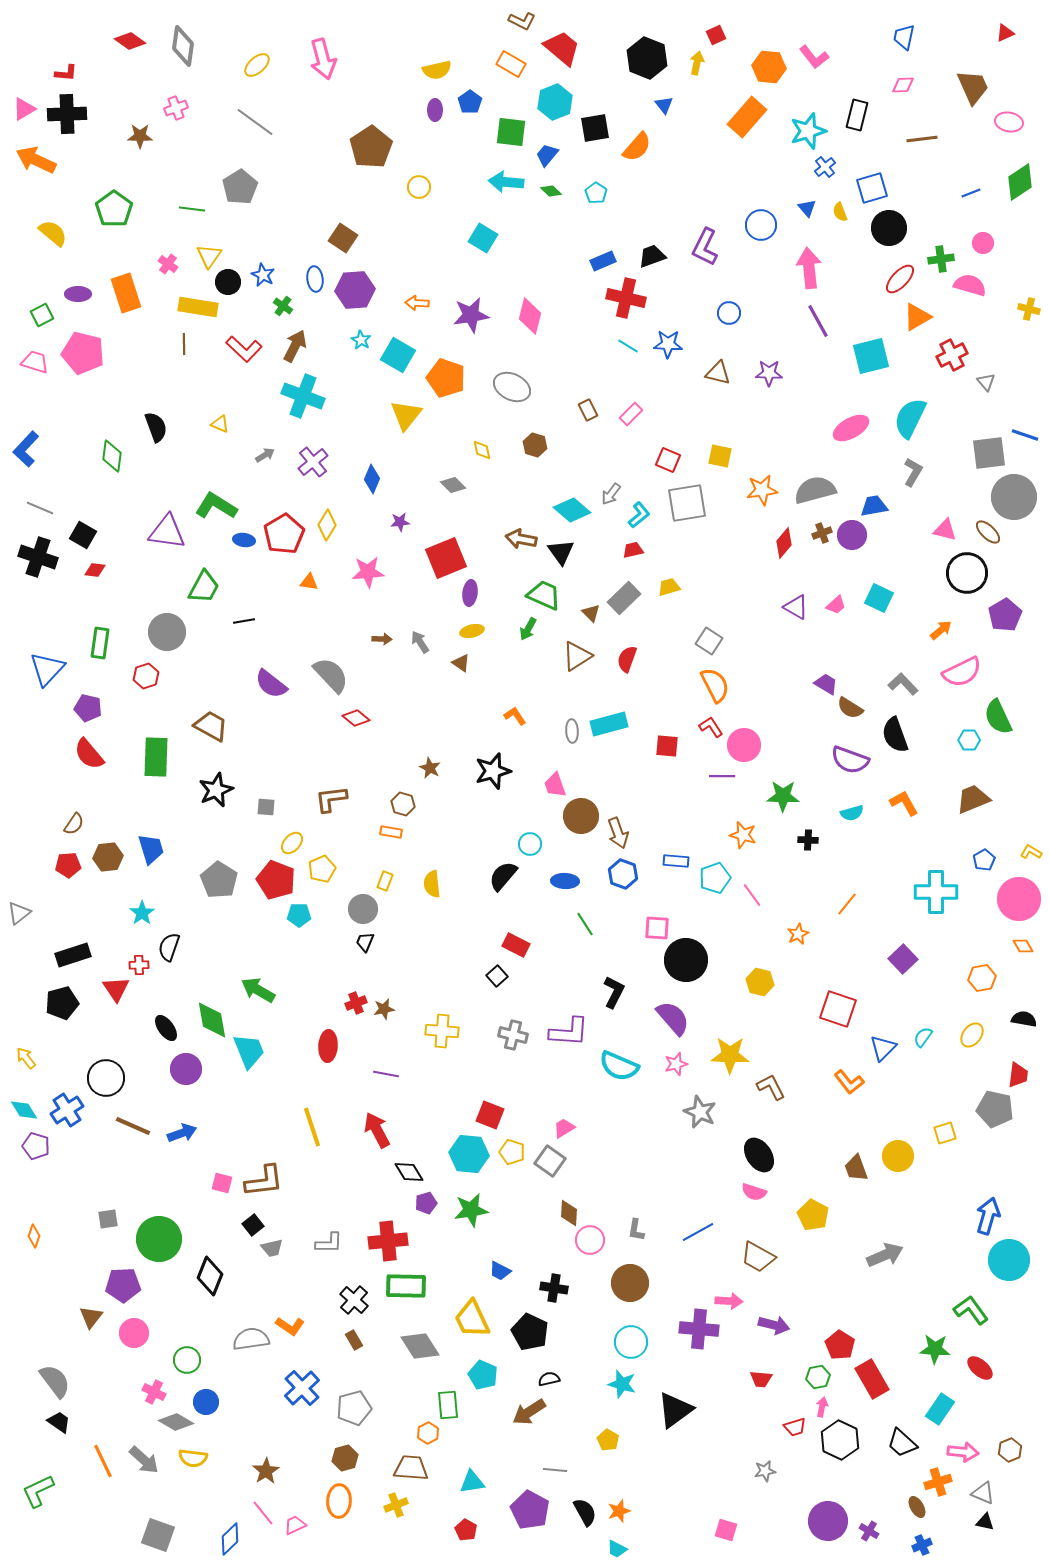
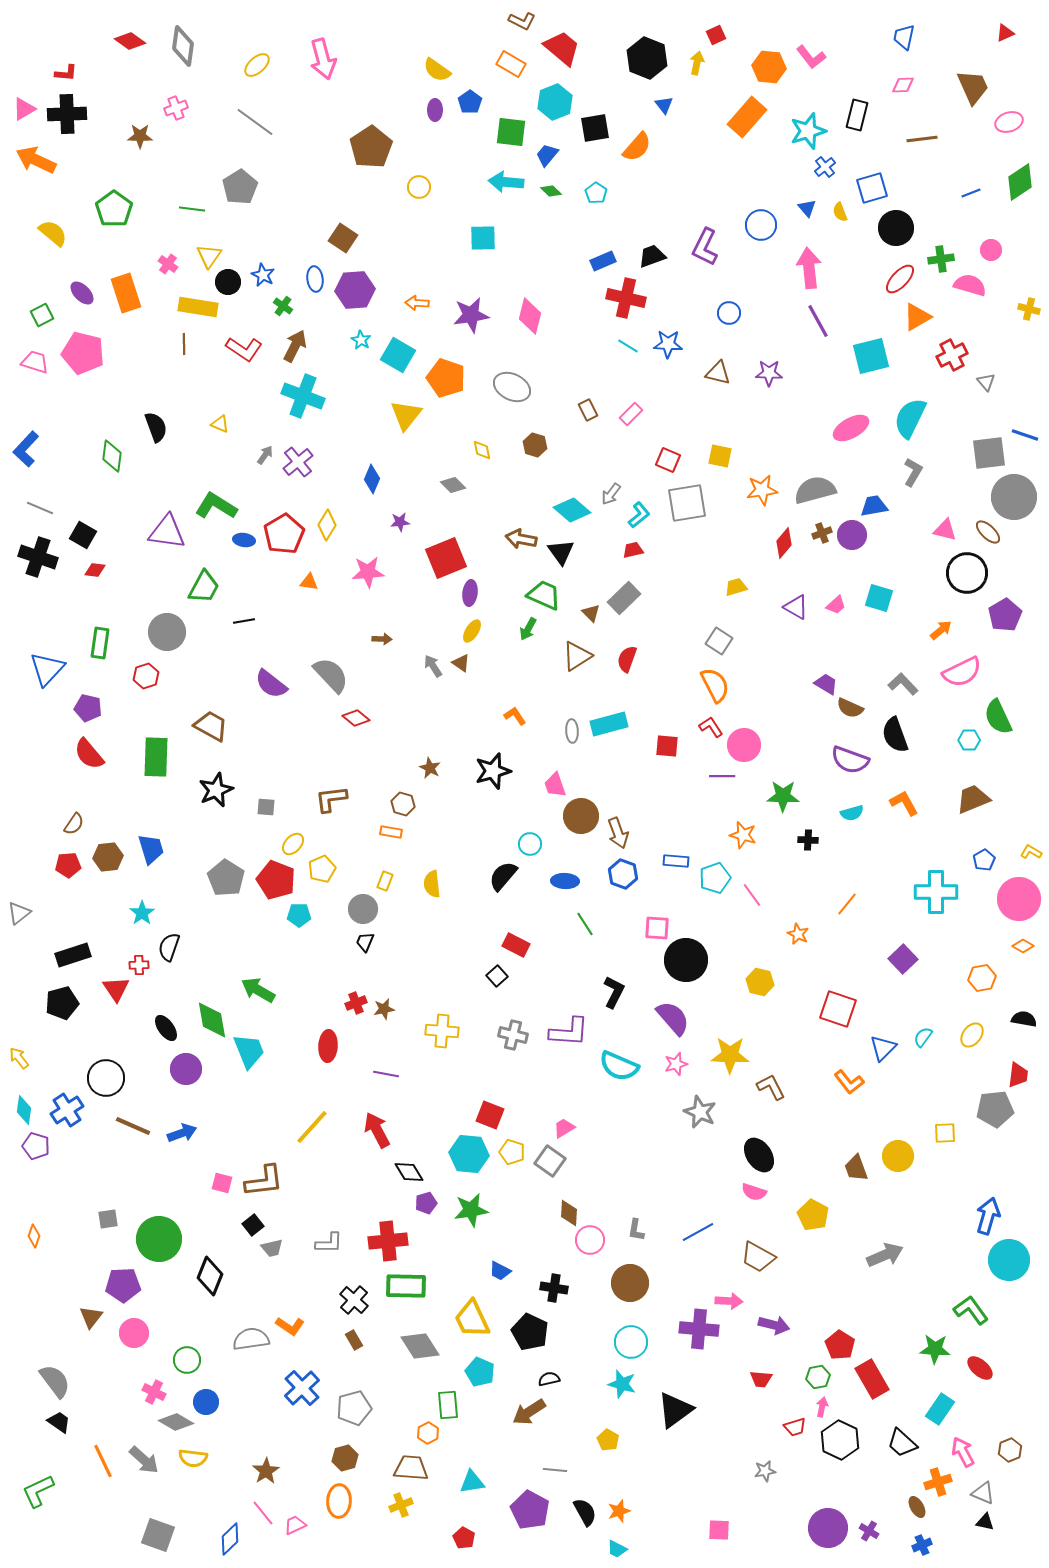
pink L-shape at (814, 57): moved 3 px left
yellow semicircle at (437, 70): rotated 48 degrees clockwise
pink ellipse at (1009, 122): rotated 28 degrees counterclockwise
black circle at (889, 228): moved 7 px right
cyan square at (483, 238): rotated 32 degrees counterclockwise
pink circle at (983, 243): moved 8 px right, 7 px down
purple ellipse at (78, 294): moved 4 px right, 1 px up; rotated 45 degrees clockwise
red L-shape at (244, 349): rotated 9 degrees counterclockwise
gray arrow at (265, 455): rotated 24 degrees counterclockwise
purple cross at (313, 462): moved 15 px left
yellow trapezoid at (669, 587): moved 67 px right
cyan square at (879, 598): rotated 8 degrees counterclockwise
yellow ellipse at (472, 631): rotated 45 degrees counterclockwise
gray square at (709, 641): moved 10 px right
gray arrow at (420, 642): moved 13 px right, 24 px down
brown semicircle at (850, 708): rotated 8 degrees counterclockwise
yellow ellipse at (292, 843): moved 1 px right, 1 px down
gray pentagon at (219, 880): moved 7 px right, 2 px up
orange star at (798, 934): rotated 20 degrees counterclockwise
orange diamond at (1023, 946): rotated 30 degrees counterclockwise
yellow arrow at (26, 1058): moved 7 px left
gray pentagon at (995, 1109): rotated 18 degrees counterclockwise
cyan diamond at (24, 1110): rotated 40 degrees clockwise
yellow line at (312, 1127): rotated 60 degrees clockwise
yellow square at (945, 1133): rotated 15 degrees clockwise
cyan pentagon at (483, 1375): moved 3 px left, 3 px up
pink arrow at (963, 1452): rotated 124 degrees counterclockwise
yellow cross at (396, 1505): moved 5 px right
purple circle at (828, 1521): moved 7 px down
red pentagon at (466, 1530): moved 2 px left, 8 px down
pink square at (726, 1530): moved 7 px left; rotated 15 degrees counterclockwise
